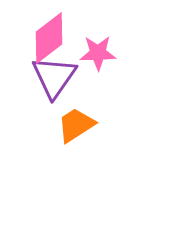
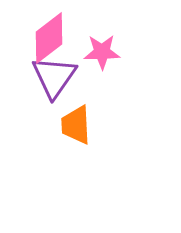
pink star: moved 4 px right, 1 px up
orange trapezoid: rotated 60 degrees counterclockwise
